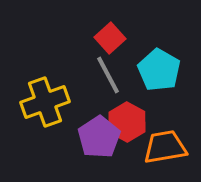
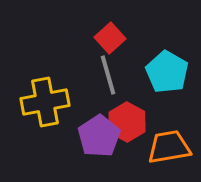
cyan pentagon: moved 8 px right, 2 px down
gray line: rotated 12 degrees clockwise
yellow cross: rotated 9 degrees clockwise
purple pentagon: moved 1 px up
orange trapezoid: moved 4 px right
